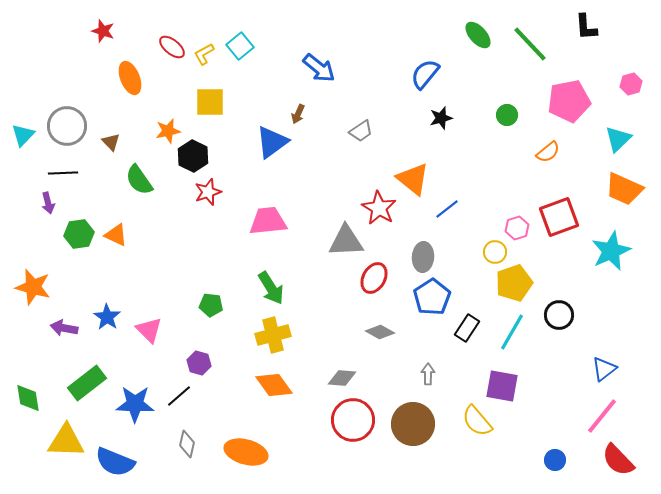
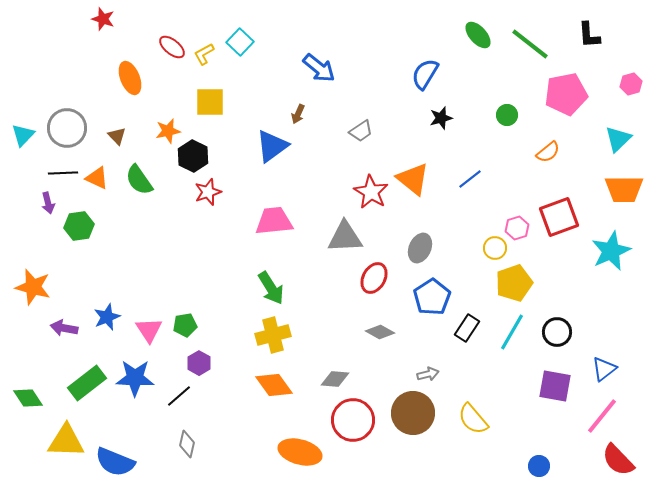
black L-shape at (586, 27): moved 3 px right, 8 px down
red star at (103, 31): moved 12 px up
green line at (530, 44): rotated 9 degrees counterclockwise
cyan square at (240, 46): moved 4 px up; rotated 8 degrees counterclockwise
blue semicircle at (425, 74): rotated 8 degrees counterclockwise
pink pentagon at (569, 101): moved 3 px left, 7 px up
gray circle at (67, 126): moved 2 px down
brown triangle at (111, 142): moved 6 px right, 6 px up
blue triangle at (272, 142): moved 4 px down
orange trapezoid at (624, 189): rotated 24 degrees counterclockwise
red star at (379, 208): moved 8 px left, 16 px up
blue line at (447, 209): moved 23 px right, 30 px up
pink trapezoid at (268, 221): moved 6 px right
green hexagon at (79, 234): moved 8 px up
orange triangle at (116, 235): moved 19 px left, 57 px up
gray triangle at (346, 241): moved 1 px left, 4 px up
yellow circle at (495, 252): moved 4 px up
gray ellipse at (423, 257): moved 3 px left, 9 px up; rotated 20 degrees clockwise
green pentagon at (211, 305): moved 26 px left, 20 px down; rotated 15 degrees counterclockwise
black circle at (559, 315): moved 2 px left, 17 px down
blue star at (107, 317): rotated 16 degrees clockwise
pink triangle at (149, 330): rotated 12 degrees clockwise
purple hexagon at (199, 363): rotated 15 degrees clockwise
gray arrow at (428, 374): rotated 75 degrees clockwise
gray diamond at (342, 378): moved 7 px left, 1 px down
purple square at (502, 386): moved 53 px right
green diamond at (28, 398): rotated 24 degrees counterclockwise
blue star at (135, 404): moved 26 px up
yellow semicircle at (477, 421): moved 4 px left, 2 px up
brown circle at (413, 424): moved 11 px up
orange ellipse at (246, 452): moved 54 px right
blue circle at (555, 460): moved 16 px left, 6 px down
